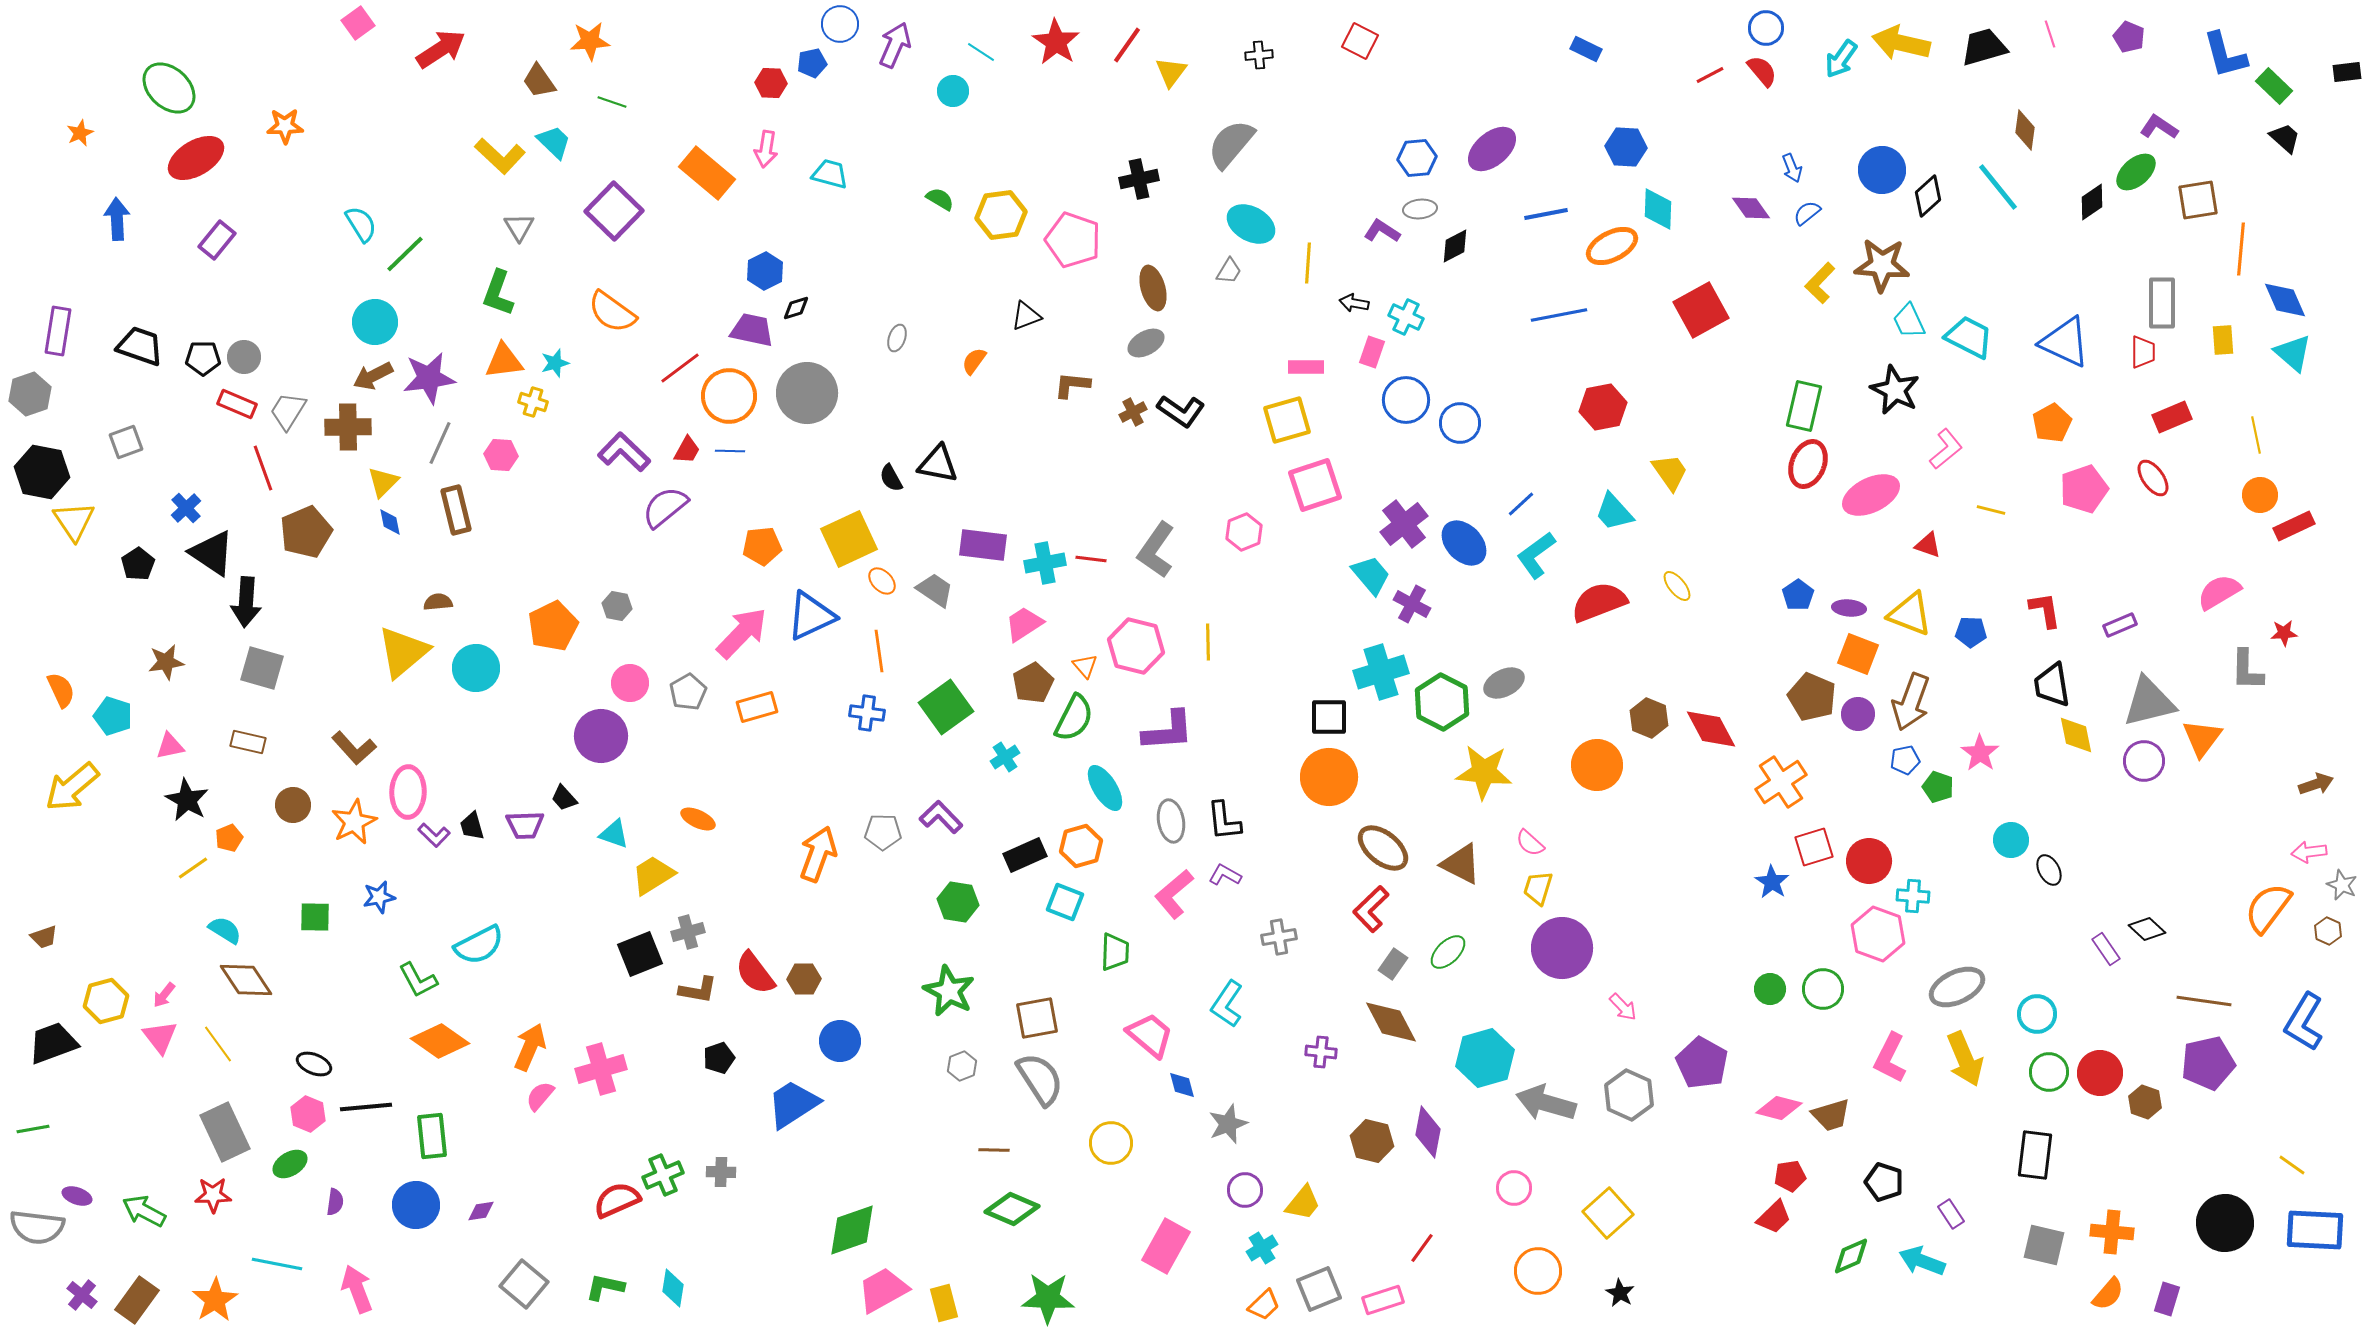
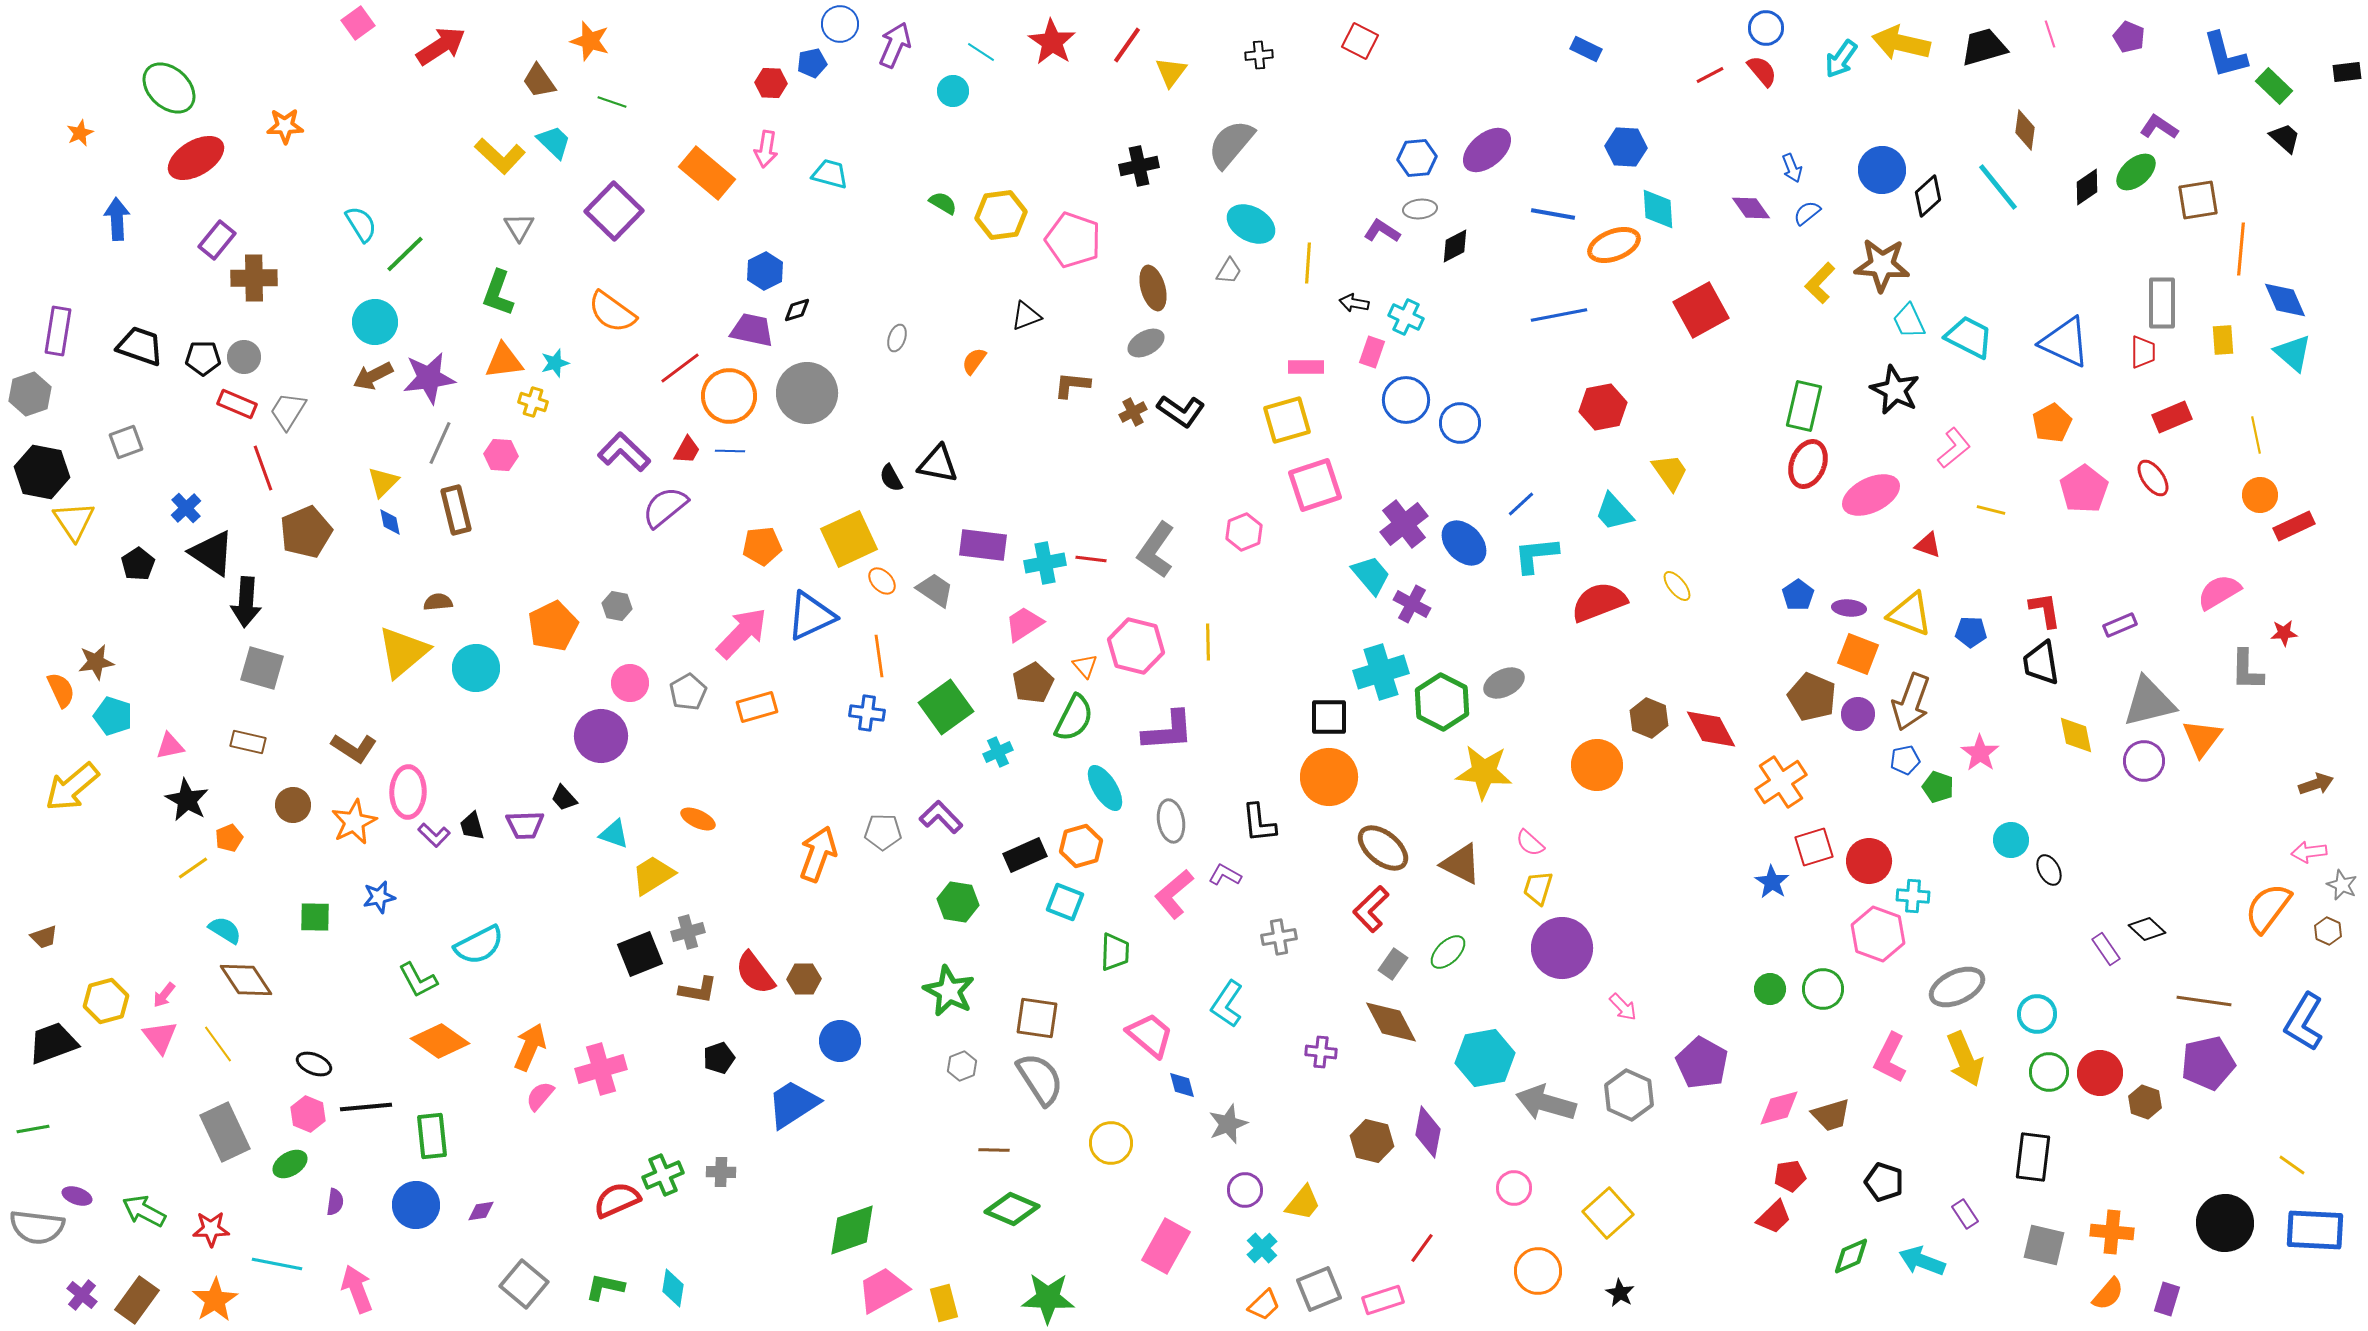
orange star at (590, 41): rotated 21 degrees clockwise
red star at (1056, 42): moved 4 px left
red arrow at (441, 49): moved 3 px up
purple ellipse at (1492, 149): moved 5 px left, 1 px down
black cross at (1139, 179): moved 13 px up
green semicircle at (940, 199): moved 3 px right, 4 px down
black diamond at (2092, 202): moved 5 px left, 15 px up
cyan diamond at (1658, 209): rotated 6 degrees counterclockwise
blue line at (1546, 214): moved 7 px right; rotated 21 degrees clockwise
orange ellipse at (1612, 246): moved 2 px right, 1 px up; rotated 6 degrees clockwise
black diamond at (796, 308): moved 1 px right, 2 px down
brown cross at (348, 427): moved 94 px left, 149 px up
pink L-shape at (1946, 449): moved 8 px right, 1 px up
pink pentagon at (2084, 489): rotated 15 degrees counterclockwise
cyan L-shape at (1536, 555): rotated 30 degrees clockwise
orange line at (879, 651): moved 5 px down
brown star at (166, 662): moved 70 px left
black trapezoid at (2052, 685): moved 11 px left, 22 px up
brown L-shape at (354, 748): rotated 15 degrees counterclockwise
cyan cross at (1005, 757): moved 7 px left, 5 px up; rotated 8 degrees clockwise
black L-shape at (1224, 821): moved 35 px right, 2 px down
brown square at (1037, 1018): rotated 18 degrees clockwise
cyan hexagon at (1485, 1058): rotated 6 degrees clockwise
pink diamond at (1779, 1108): rotated 30 degrees counterclockwise
black rectangle at (2035, 1155): moved 2 px left, 2 px down
red star at (213, 1195): moved 2 px left, 34 px down
purple rectangle at (1951, 1214): moved 14 px right
cyan cross at (1262, 1248): rotated 12 degrees counterclockwise
